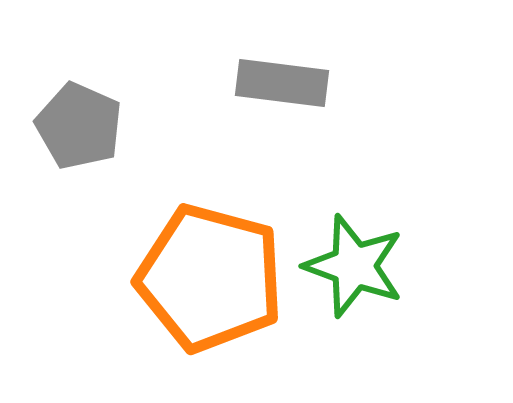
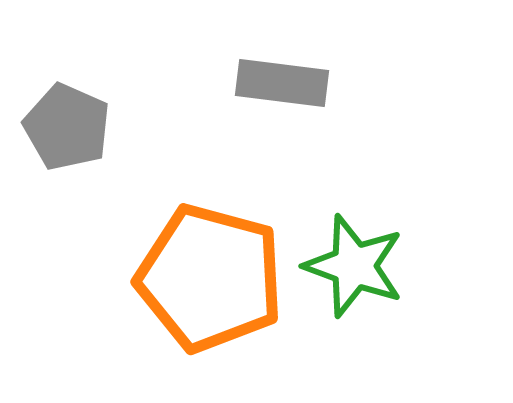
gray pentagon: moved 12 px left, 1 px down
